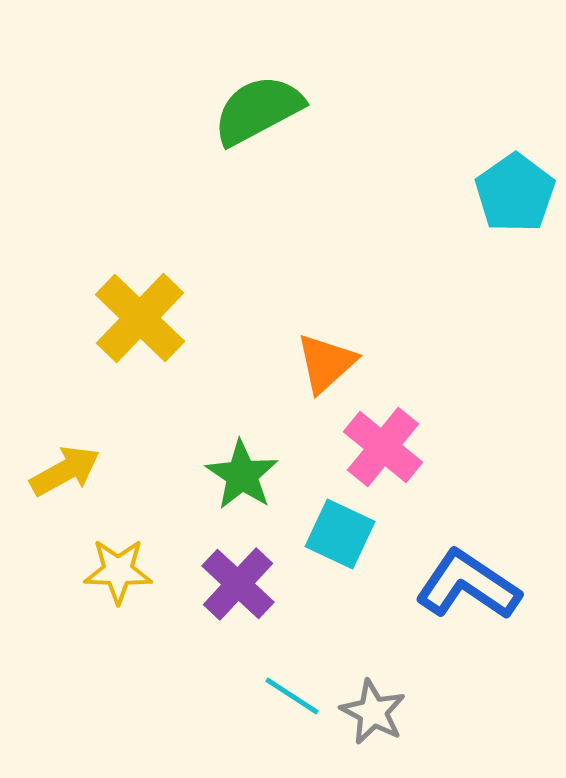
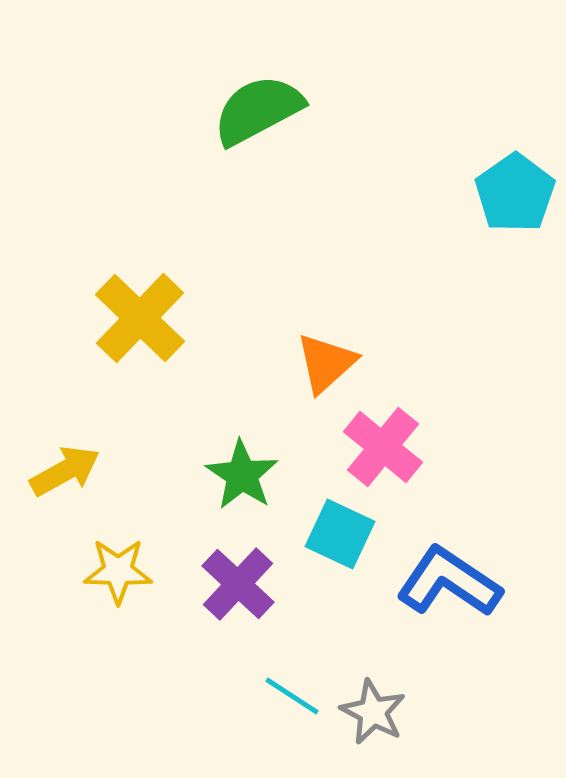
blue L-shape: moved 19 px left, 3 px up
